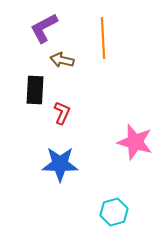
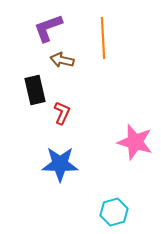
purple L-shape: moved 4 px right; rotated 8 degrees clockwise
black rectangle: rotated 16 degrees counterclockwise
